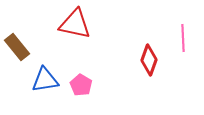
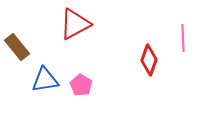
red triangle: rotated 40 degrees counterclockwise
